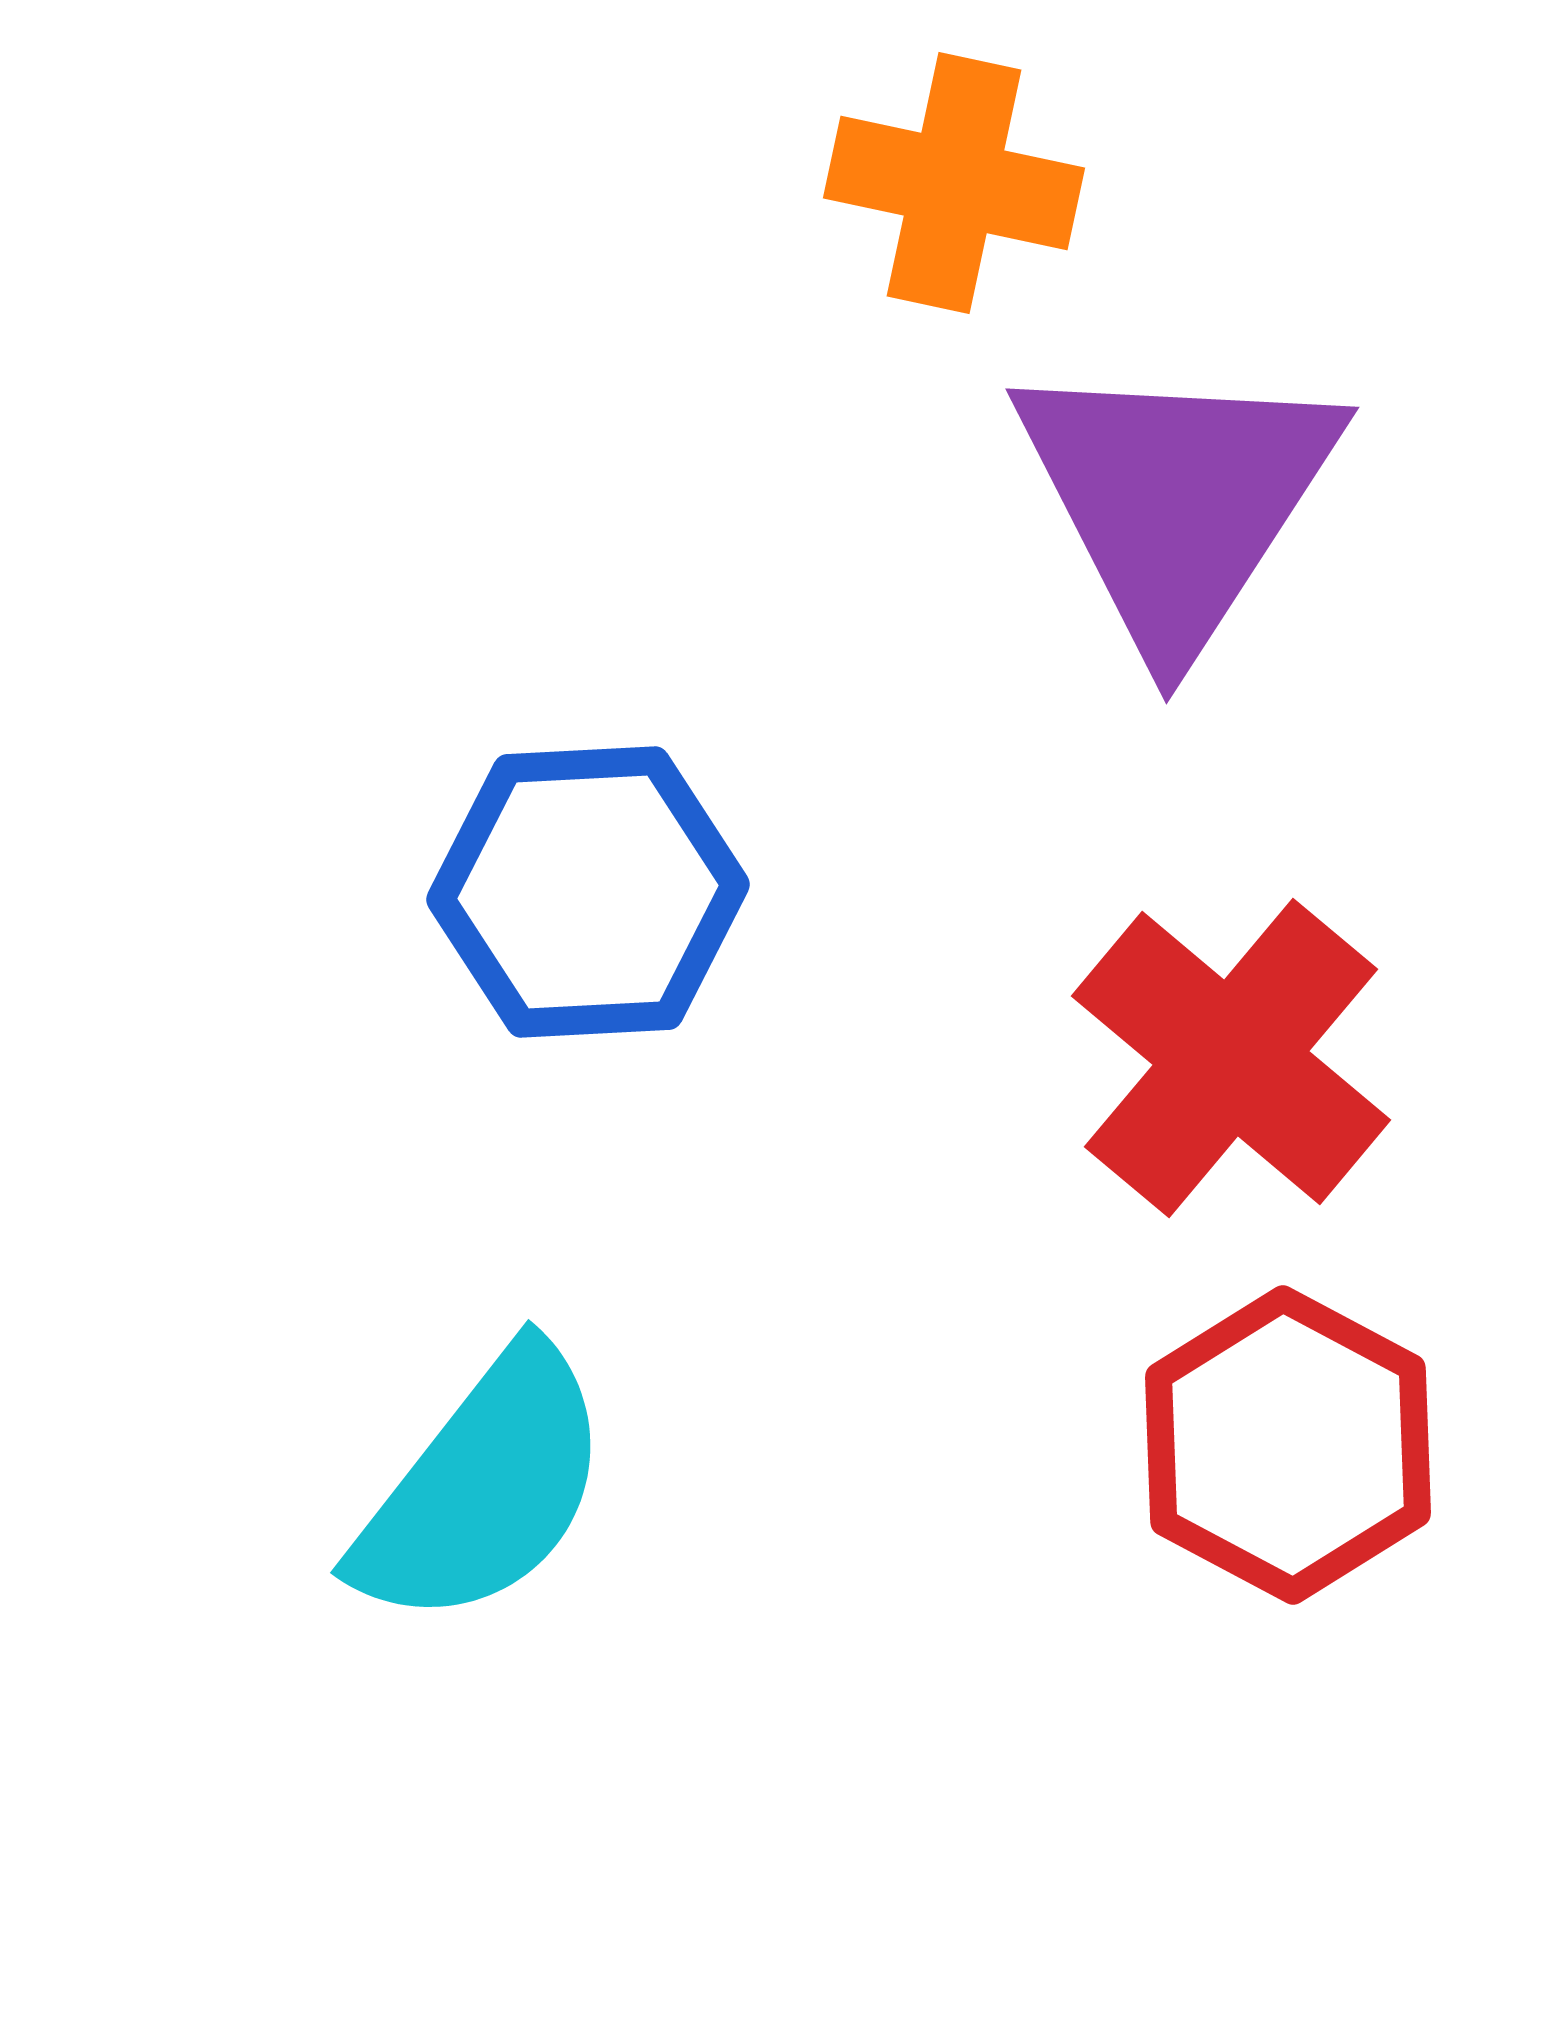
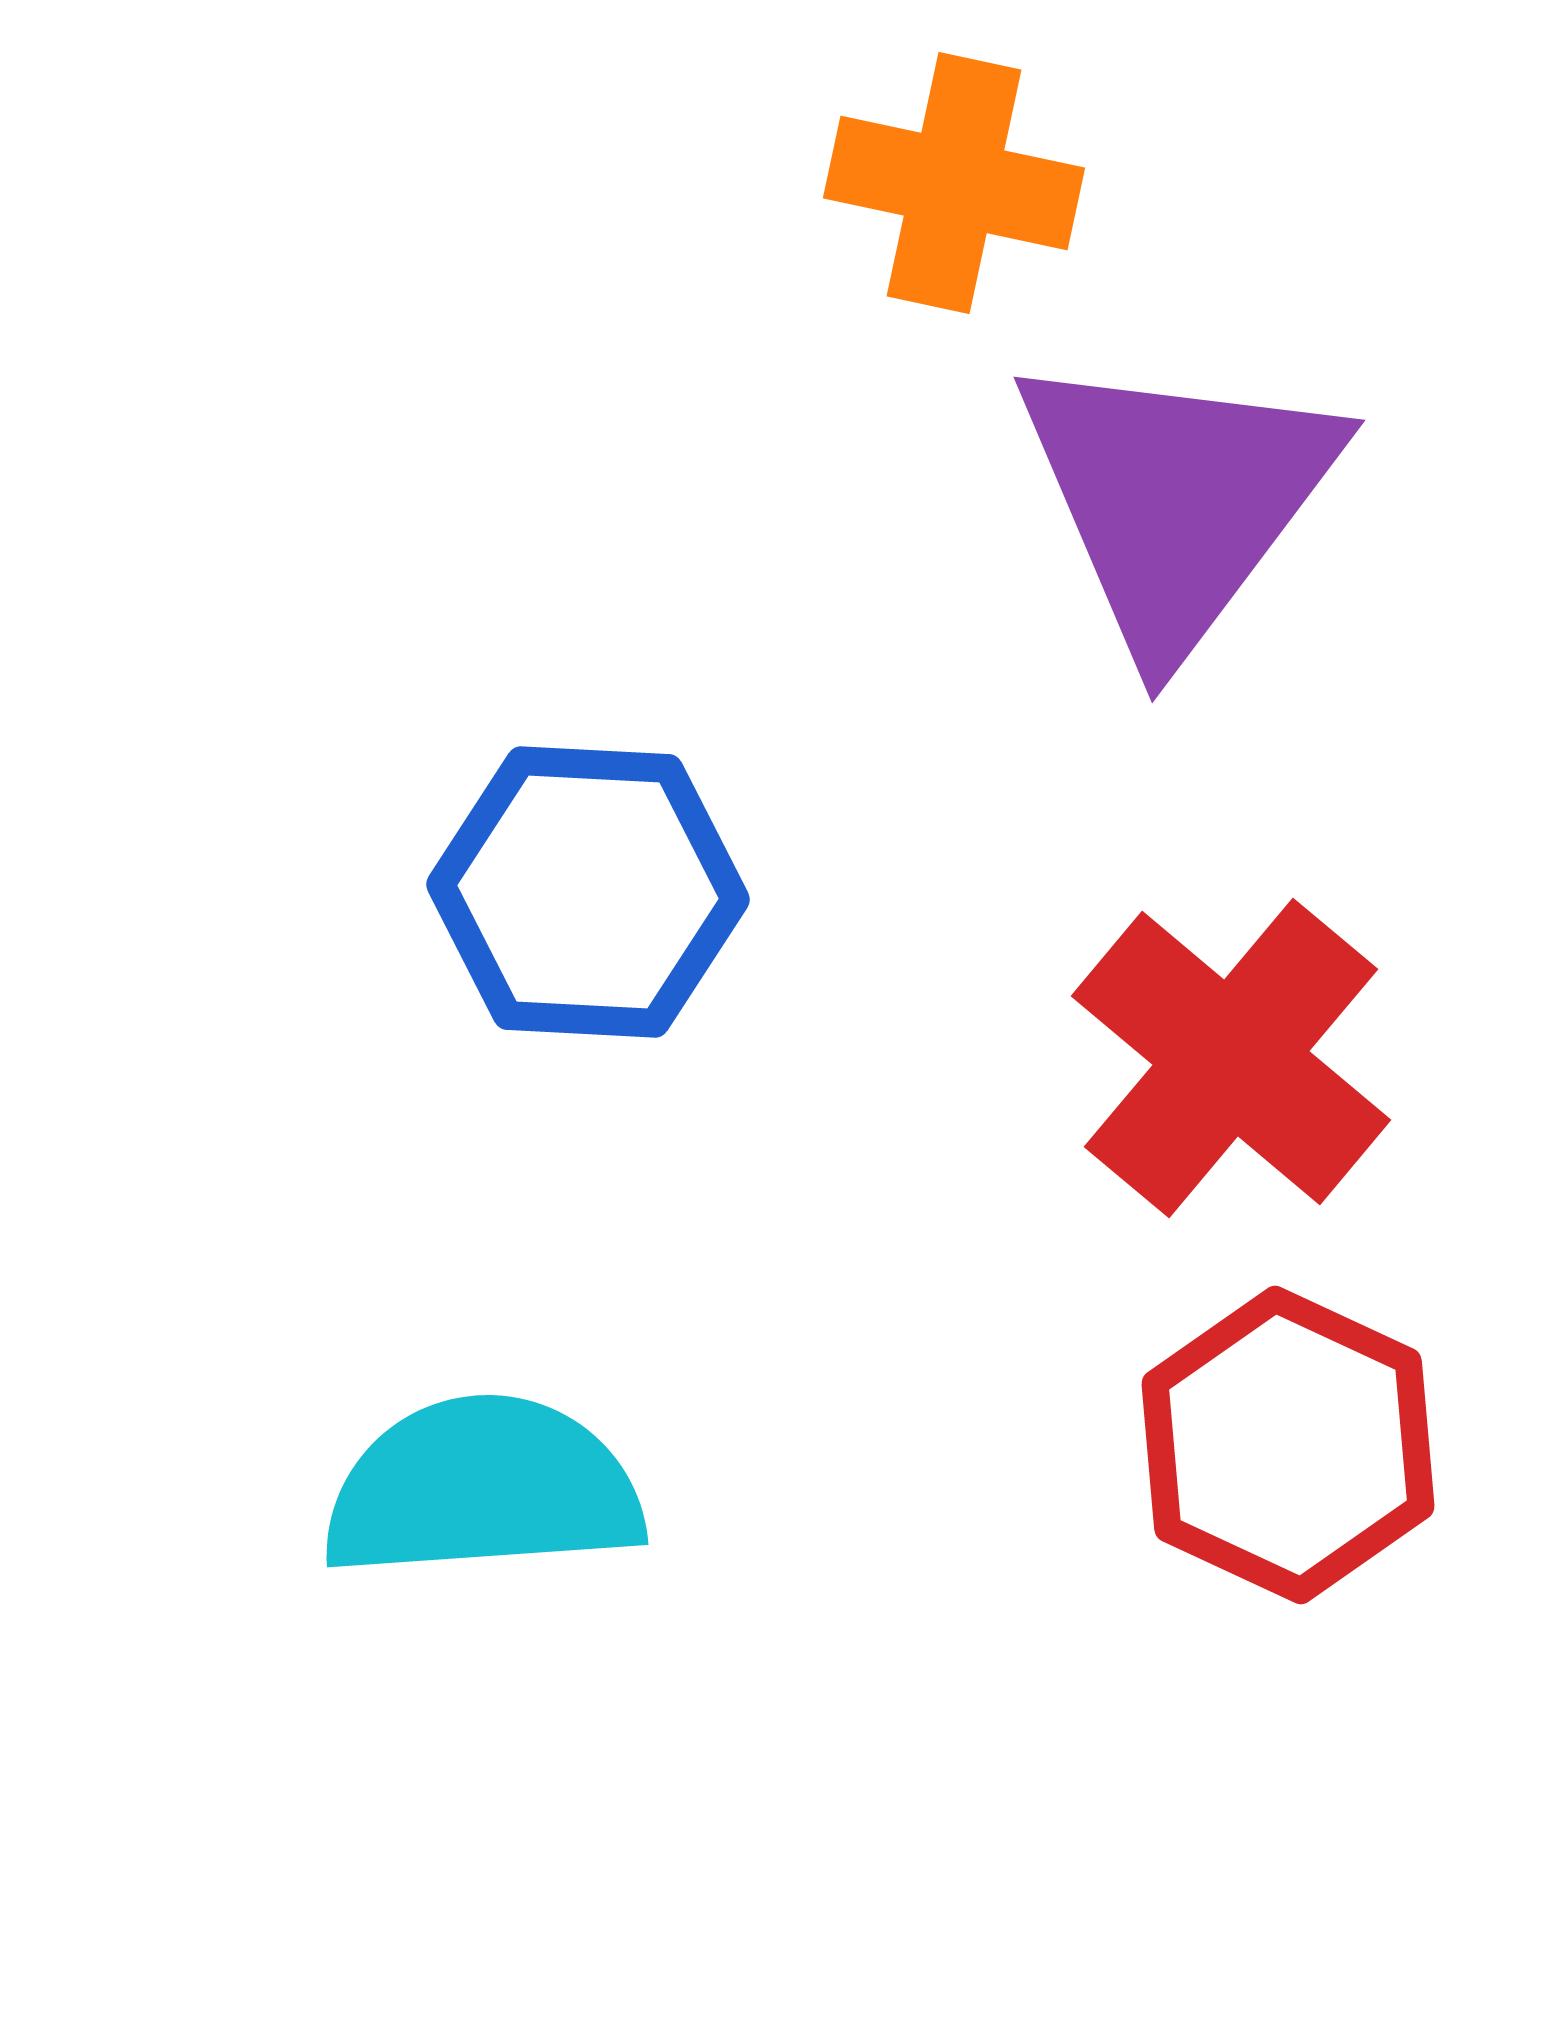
purple triangle: rotated 4 degrees clockwise
blue hexagon: rotated 6 degrees clockwise
red hexagon: rotated 3 degrees counterclockwise
cyan semicircle: rotated 132 degrees counterclockwise
